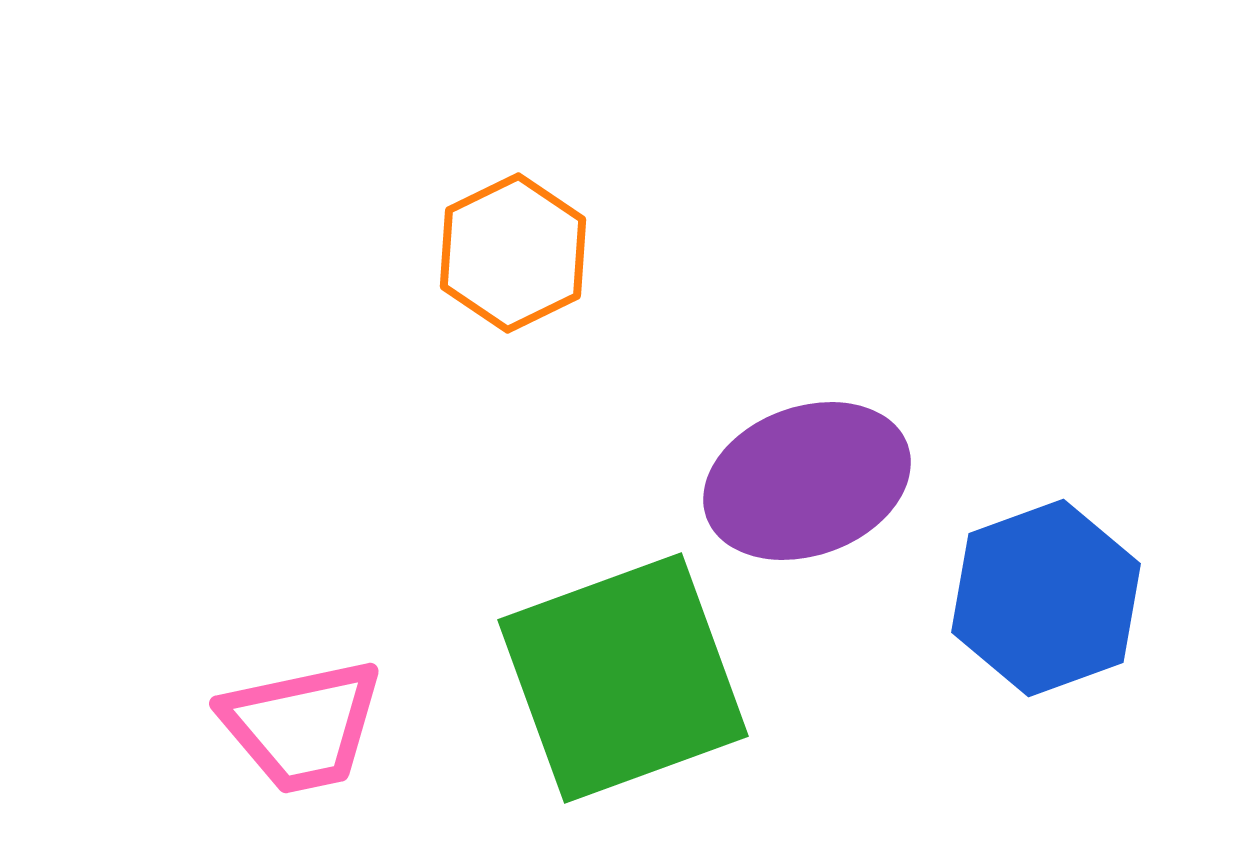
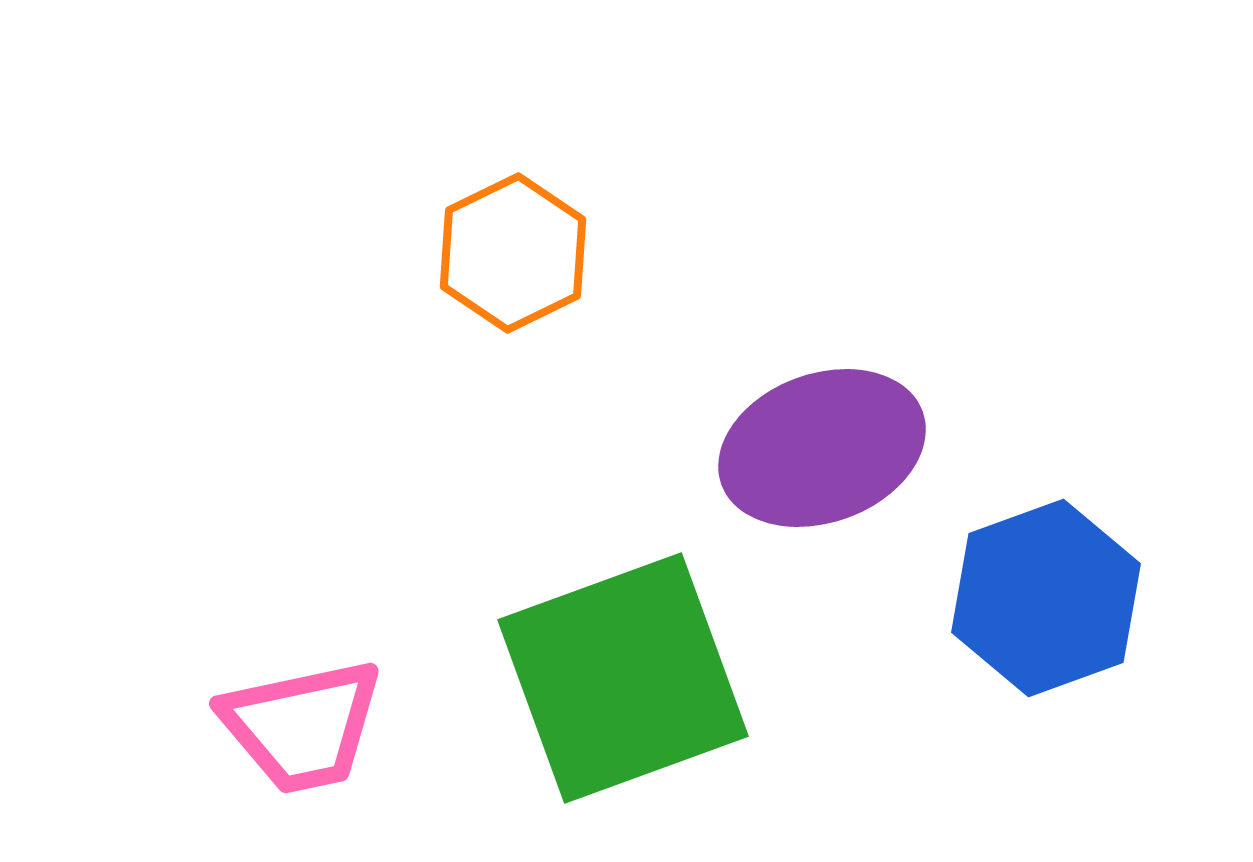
purple ellipse: moved 15 px right, 33 px up
